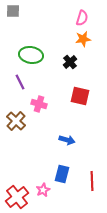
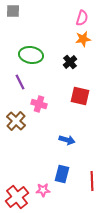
pink star: rotated 24 degrees clockwise
